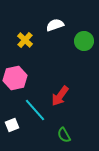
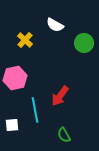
white semicircle: rotated 132 degrees counterclockwise
green circle: moved 2 px down
cyan line: rotated 30 degrees clockwise
white square: rotated 16 degrees clockwise
